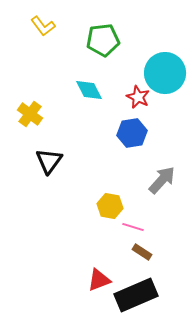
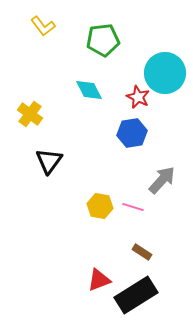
yellow hexagon: moved 10 px left
pink line: moved 20 px up
black rectangle: rotated 9 degrees counterclockwise
